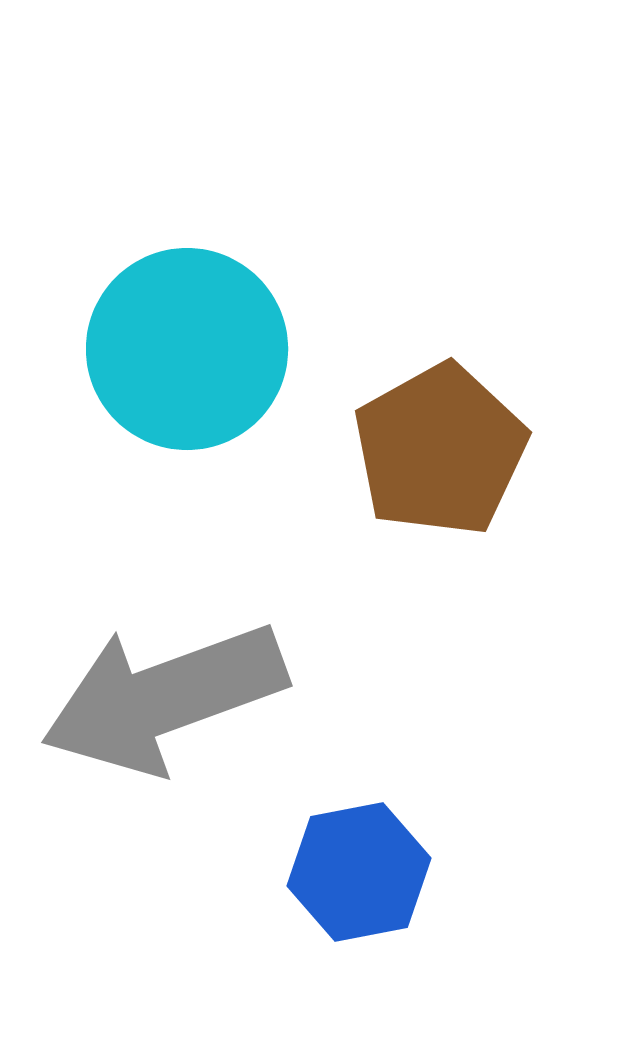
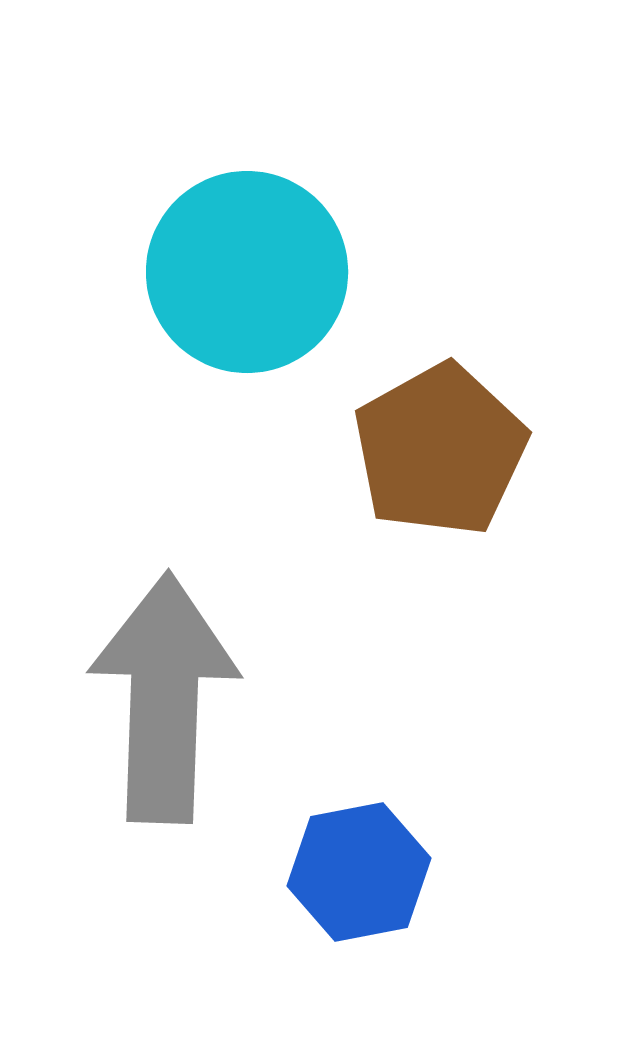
cyan circle: moved 60 px right, 77 px up
gray arrow: rotated 112 degrees clockwise
